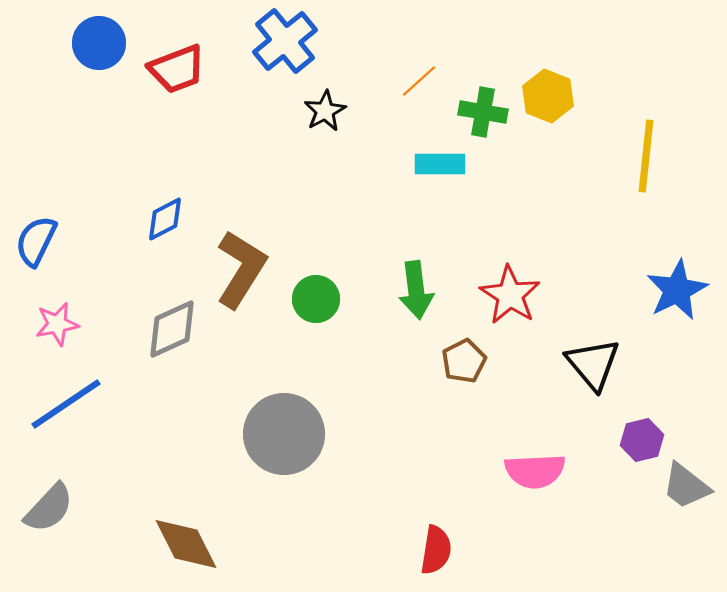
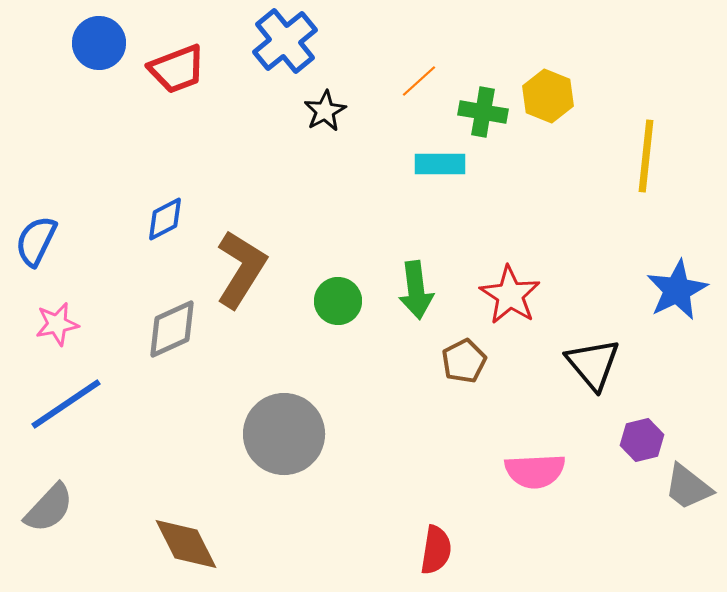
green circle: moved 22 px right, 2 px down
gray trapezoid: moved 2 px right, 1 px down
